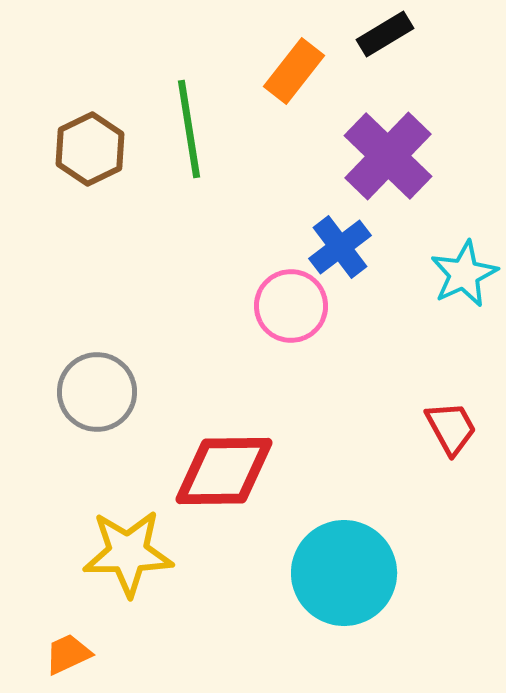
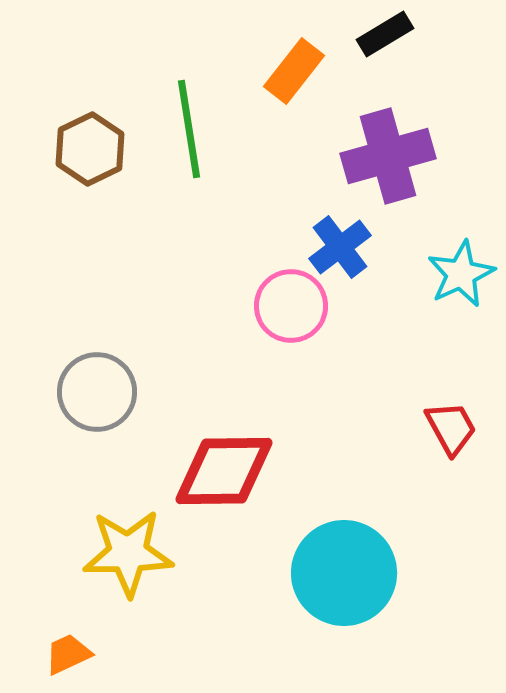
purple cross: rotated 30 degrees clockwise
cyan star: moved 3 px left
